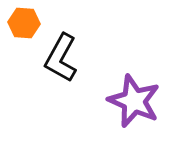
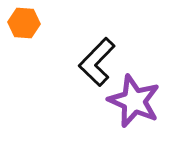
black L-shape: moved 36 px right, 4 px down; rotated 15 degrees clockwise
